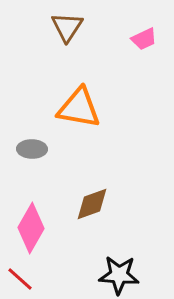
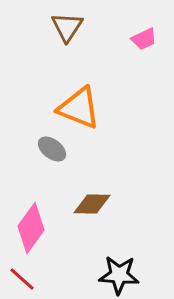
orange triangle: rotated 12 degrees clockwise
gray ellipse: moved 20 px right; rotated 36 degrees clockwise
brown diamond: rotated 21 degrees clockwise
pink diamond: rotated 6 degrees clockwise
red line: moved 2 px right
